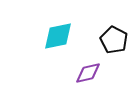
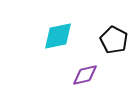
purple diamond: moved 3 px left, 2 px down
